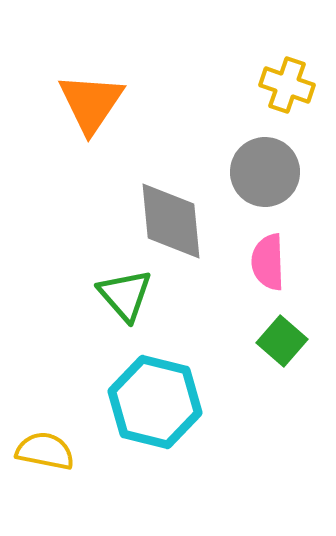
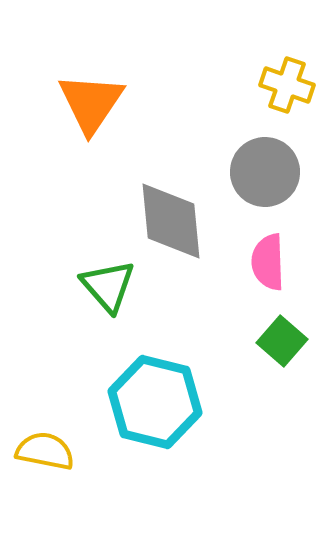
green triangle: moved 17 px left, 9 px up
